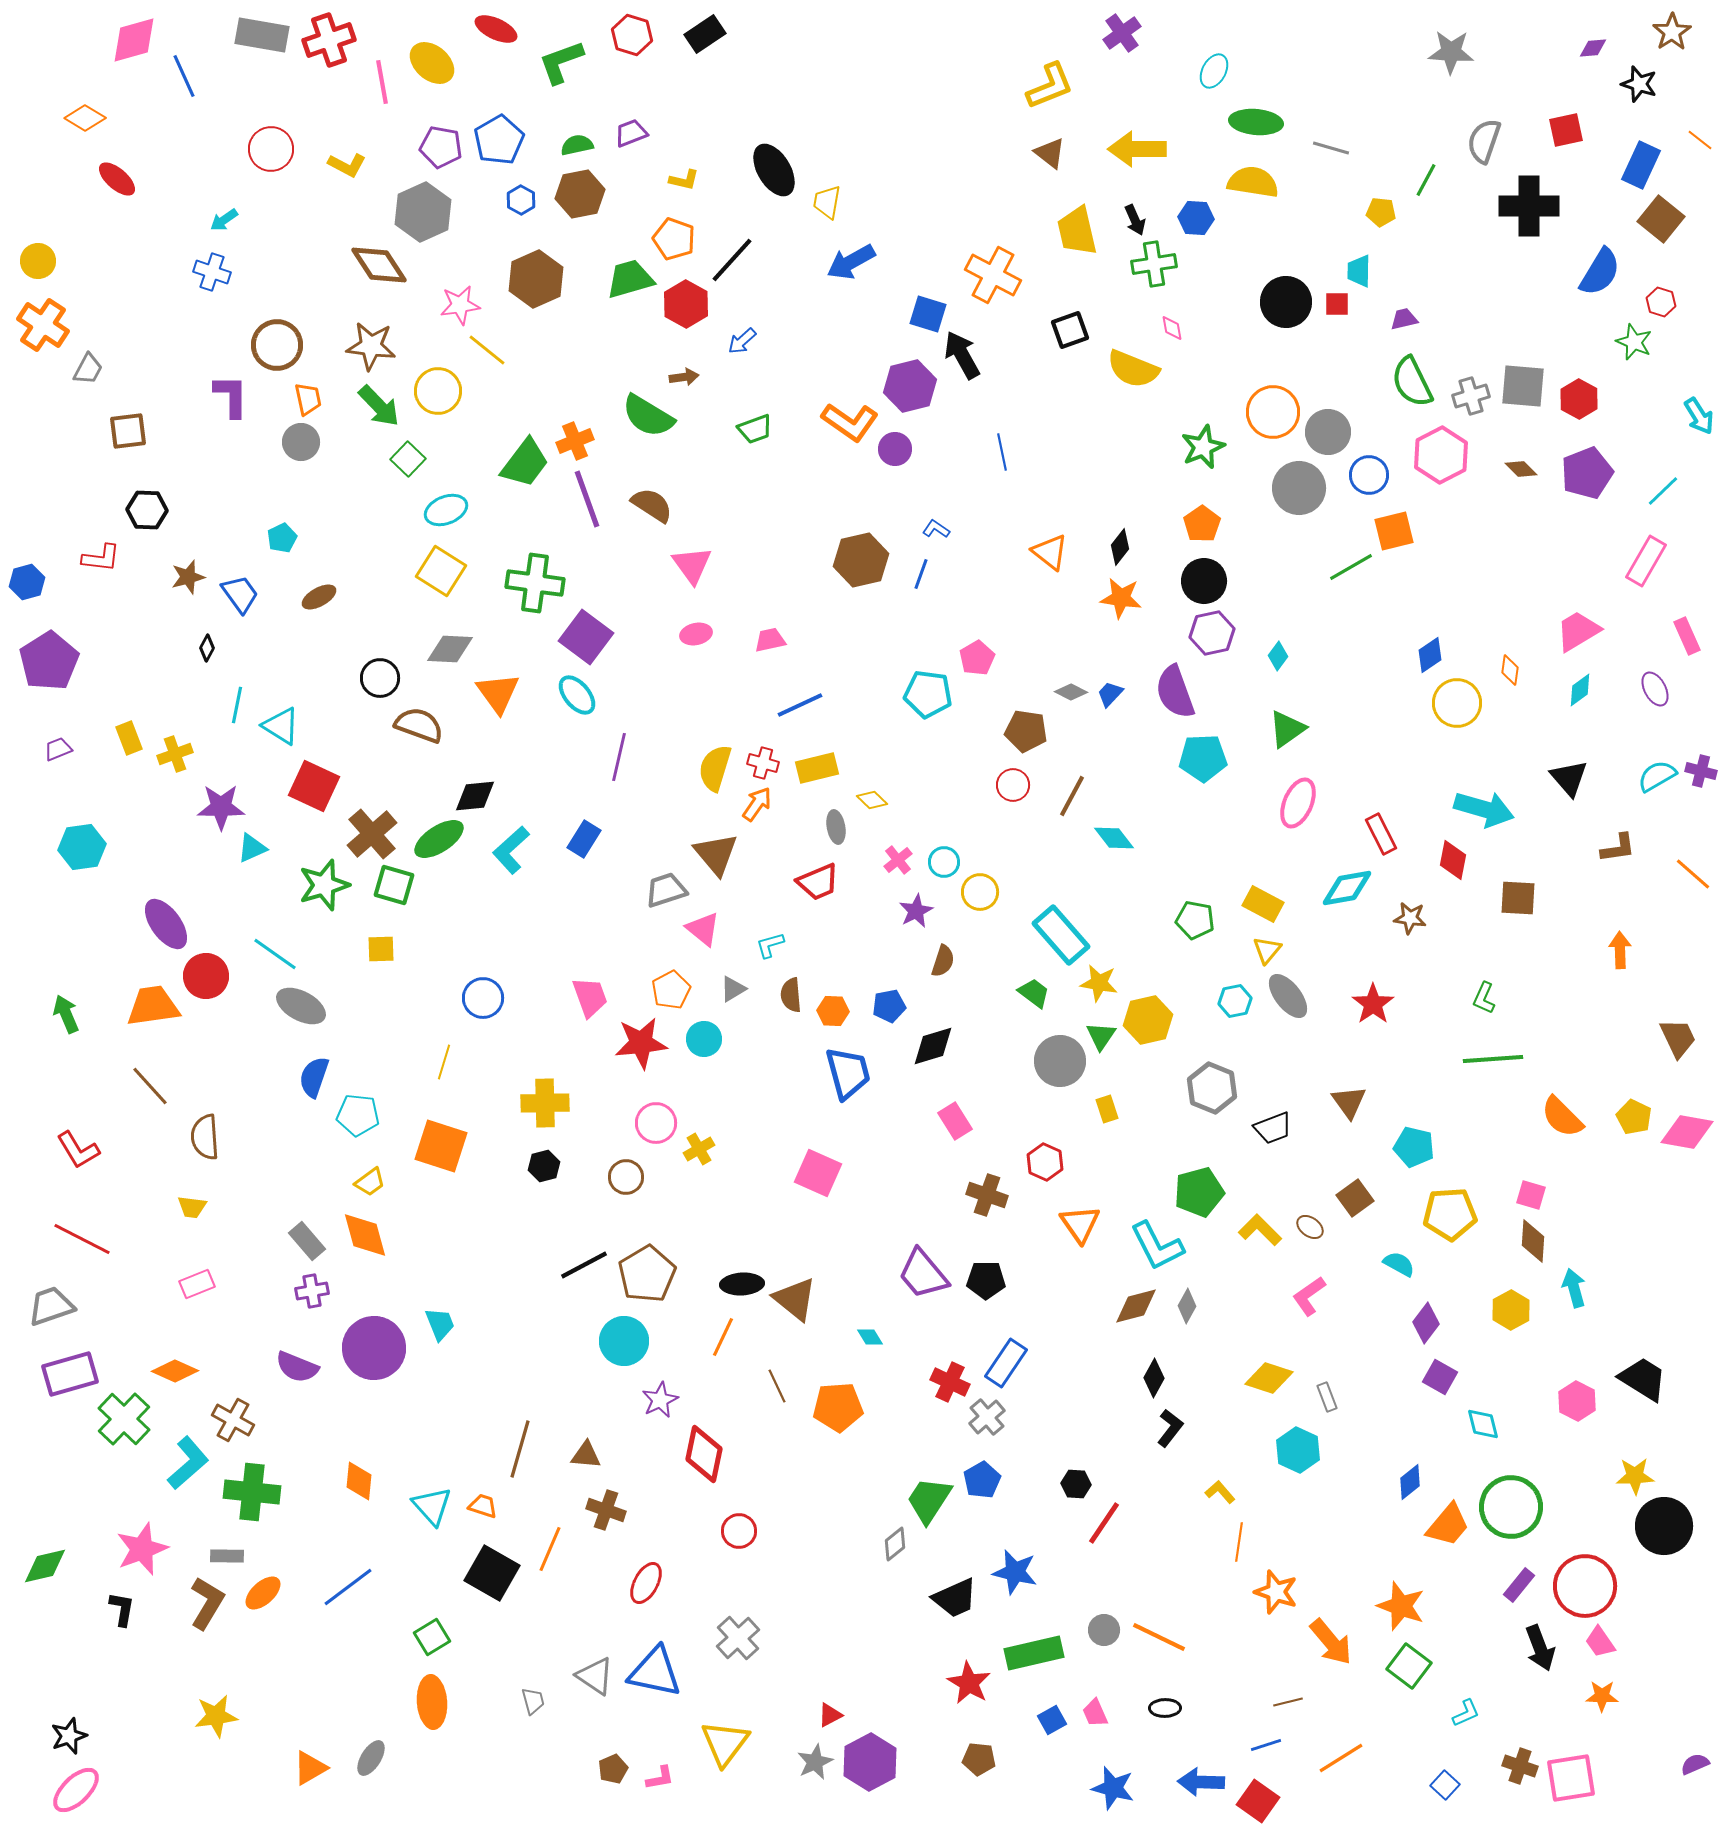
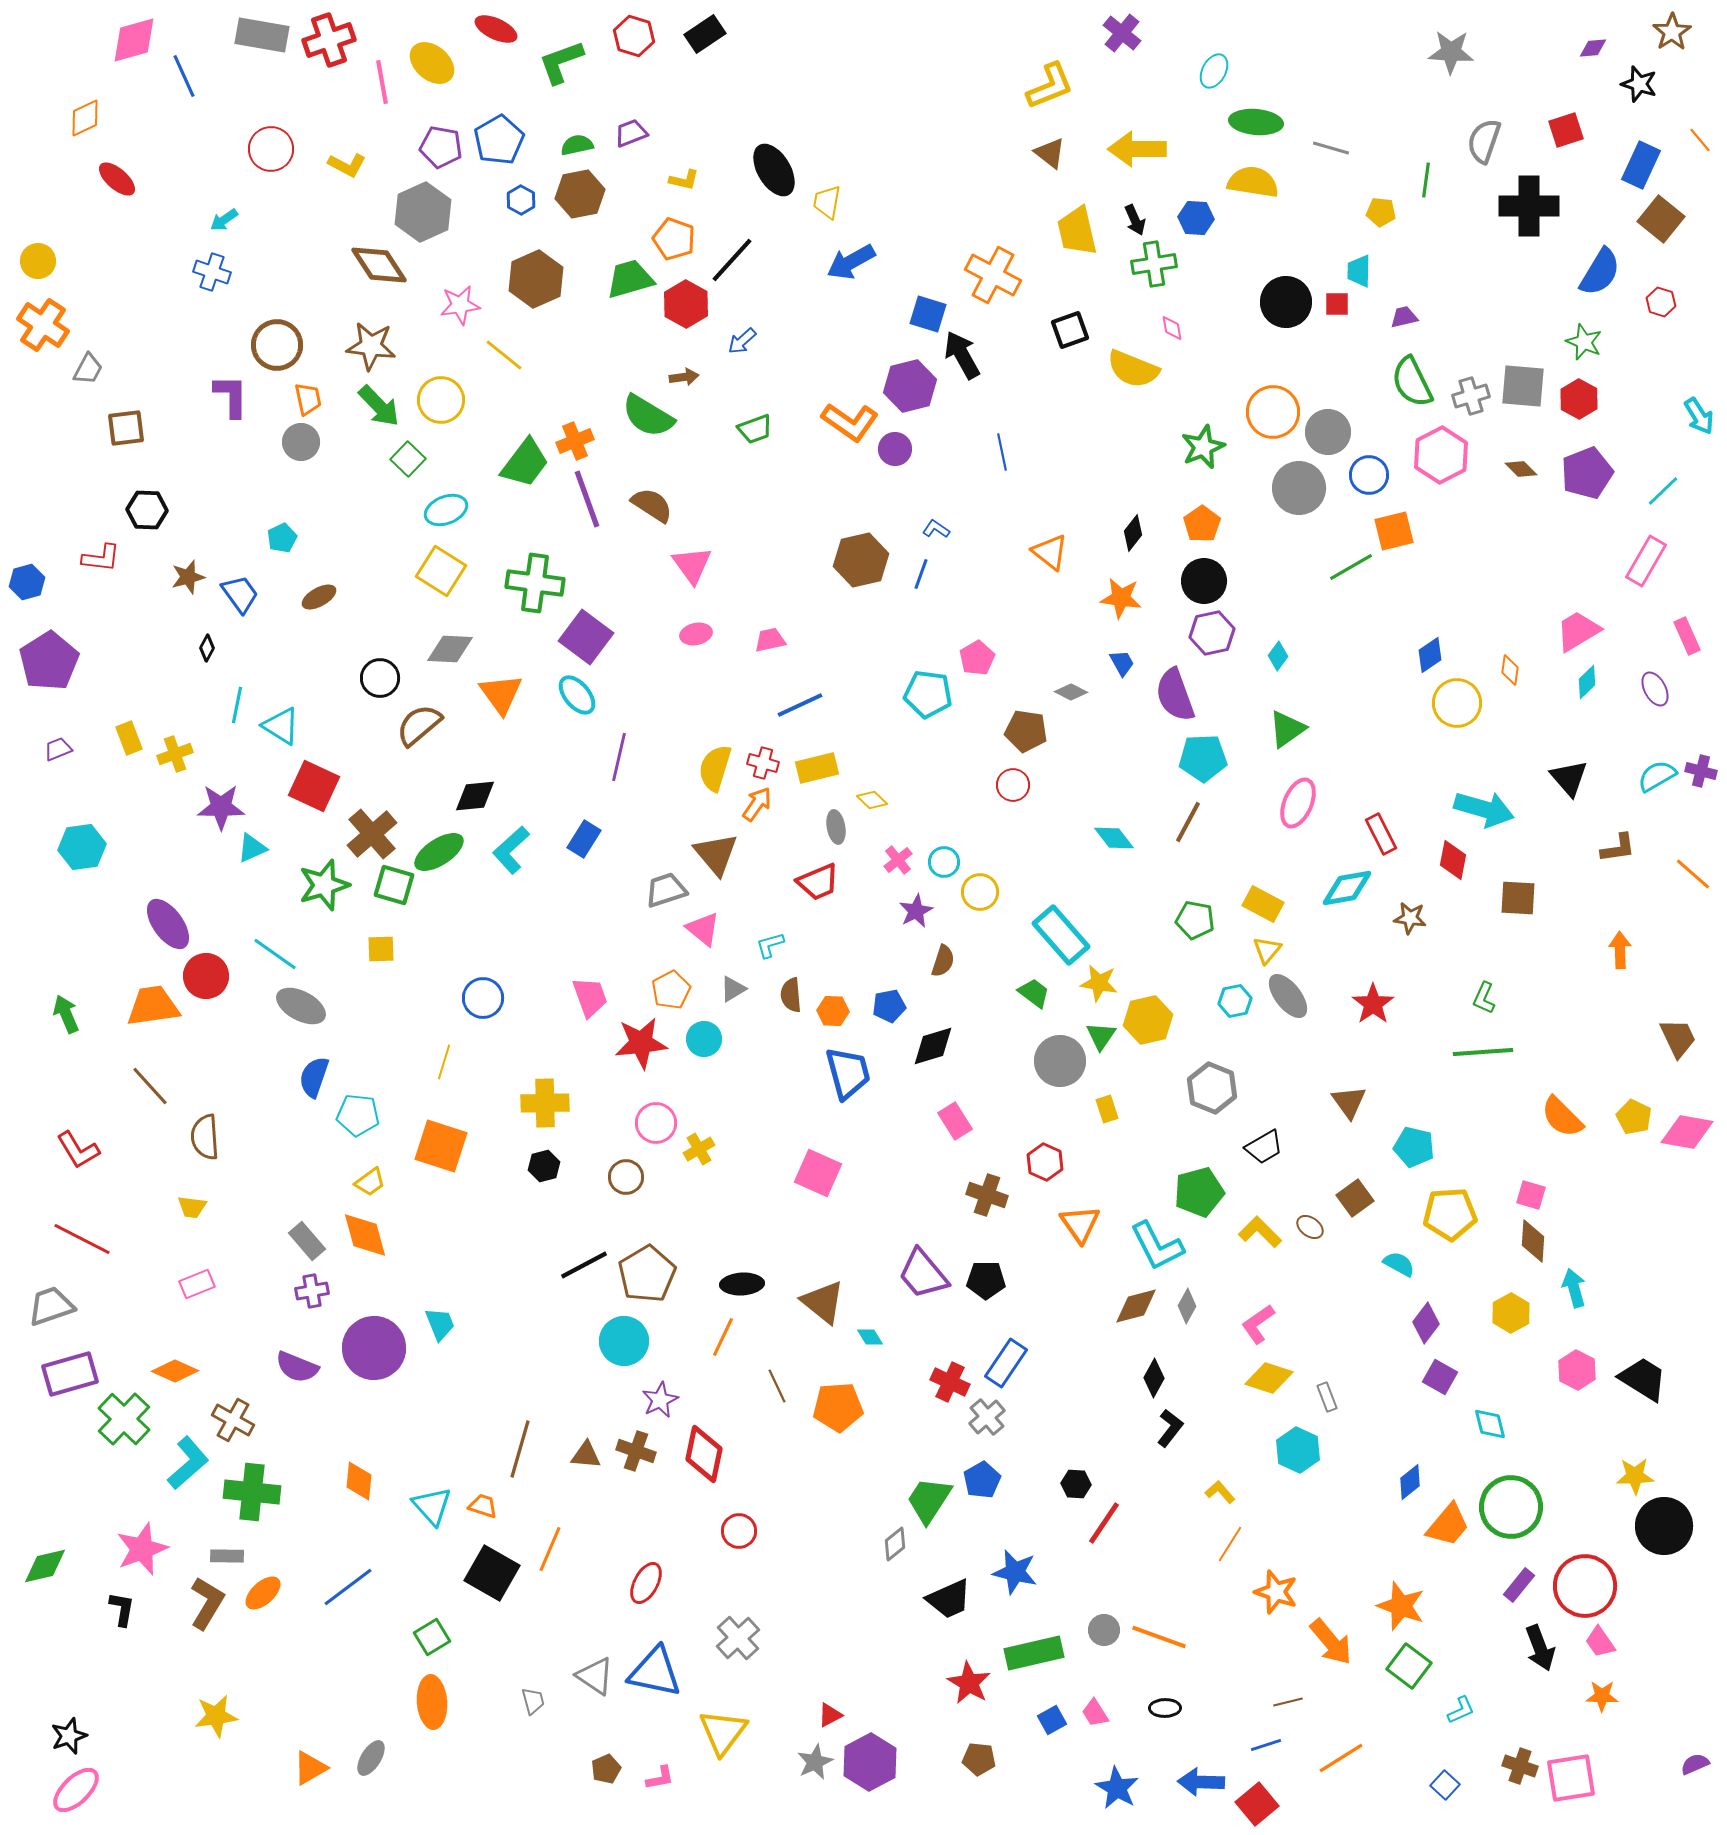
purple cross at (1122, 33): rotated 15 degrees counterclockwise
red hexagon at (632, 35): moved 2 px right, 1 px down
orange diamond at (85, 118): rotated 57 degrees counterclockwise
red square at (1566, 130): rotated 6 degrees counterclockwise
orange line at (1700, 140): rotated 12 degrees clockwise
green line at (1426, 180): rotated 20 degrees counterclockwise
purple trapezoid at (1404, 319): moved 2 px up
green star at (1634, 342): moved 50 px left
yellow line at (487, 350): moved 17 px right, 5 px down
yellow circle at (438, 391): moved 3 px right, 9 px down
brown square at (128, 431): moved 2 px left, 3 px up
black diamond at (1120, 547): moved 13 px right, 14 px up
cyan diamond at (1580, 690): moved 7 px right, 8 px up; rotated 8 degrees counterclockwise
purple semicircle at (1175, 692): moved 3 px down
orange triangle at (498, 693): moved 3 px right, 1 px down
blue trapezoid at (1110, 694): moved 12 px right, 31 px up; rotated 108 degrees clockwise
brown semicircle at (419, 725): rotated 60 degrees counterclockwise
brown line at (1072, 796): moved 116 px right, 26 px down
green ellipse at (439, 839): moved 13 px down
purple ellipse at (166, 924): moved 2 px right
green line at (1493, 1059): moved 10 px left, 7 px up
black trapezoid at (1273, 1128): moved 9 px left, 19 px down; rotated 9 degrees counterclockwise
yellow L-shape at (1260, 1230): moved 2 px down
pink L-shape at (1309, 1296): moved 51 px left, 28 px down
brown triangle at (795, 1299): moved 28 px right, 3 px down
yellow hexagon at (1511, 1310): moved 3 px down
pink hexagon at (1577, 1401): moved 31 px up
cyan diamond at (1483, 1424): moved 7 px right
brown cross at (606, 1510): moved 30 px right, 59 px up
orange line at (1239, 1542): moved 9 px left, 2 px down; rotated 24 degrees clockwise
black trapezoid at (955, 1598): moved 6 px left, 1 px down
orange line at (1159, 1637): rotated 6 degrees counterclockwise
pink trapezoid at (1095, 1713): rotated 8 degrees counterclockwise
cyan L-shape at (1466, 1713): moved 5 px left, 3 px up
yellow triangle at (725, 1743): moved 2 px left, 11 px up
brown pentagon at (613, 1769): moved 7 px left
blue star at (1113, 1788): moved 4 px right; rotated 15 degrees clockwise
red square at (1258, 1801): moved 1 px left, 3 px down; rotated 15 degrees clockwise
